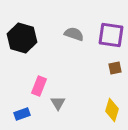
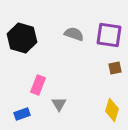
purple square: moved 2 px left
pink rectangle: moved 1 px left, 1 px up
gray triangle: moved 1 px right, 1 px down
